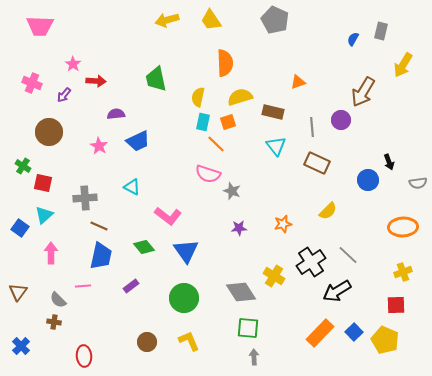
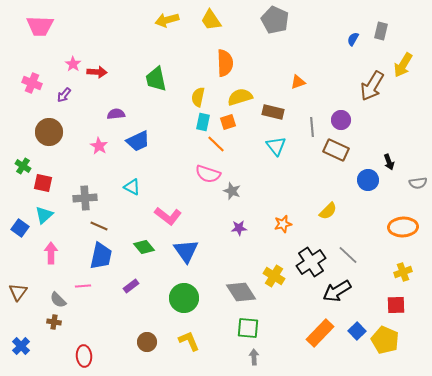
red arrow at (96, 81): moved 1 px right, 9 px up
brown arrow at (363, 92): moved 9 px right, 6 px up
brown rectangle at (317, 163): moved 19 px right, 13 px up
blue square at (354, 332): moved 3 px right, 1 px up
